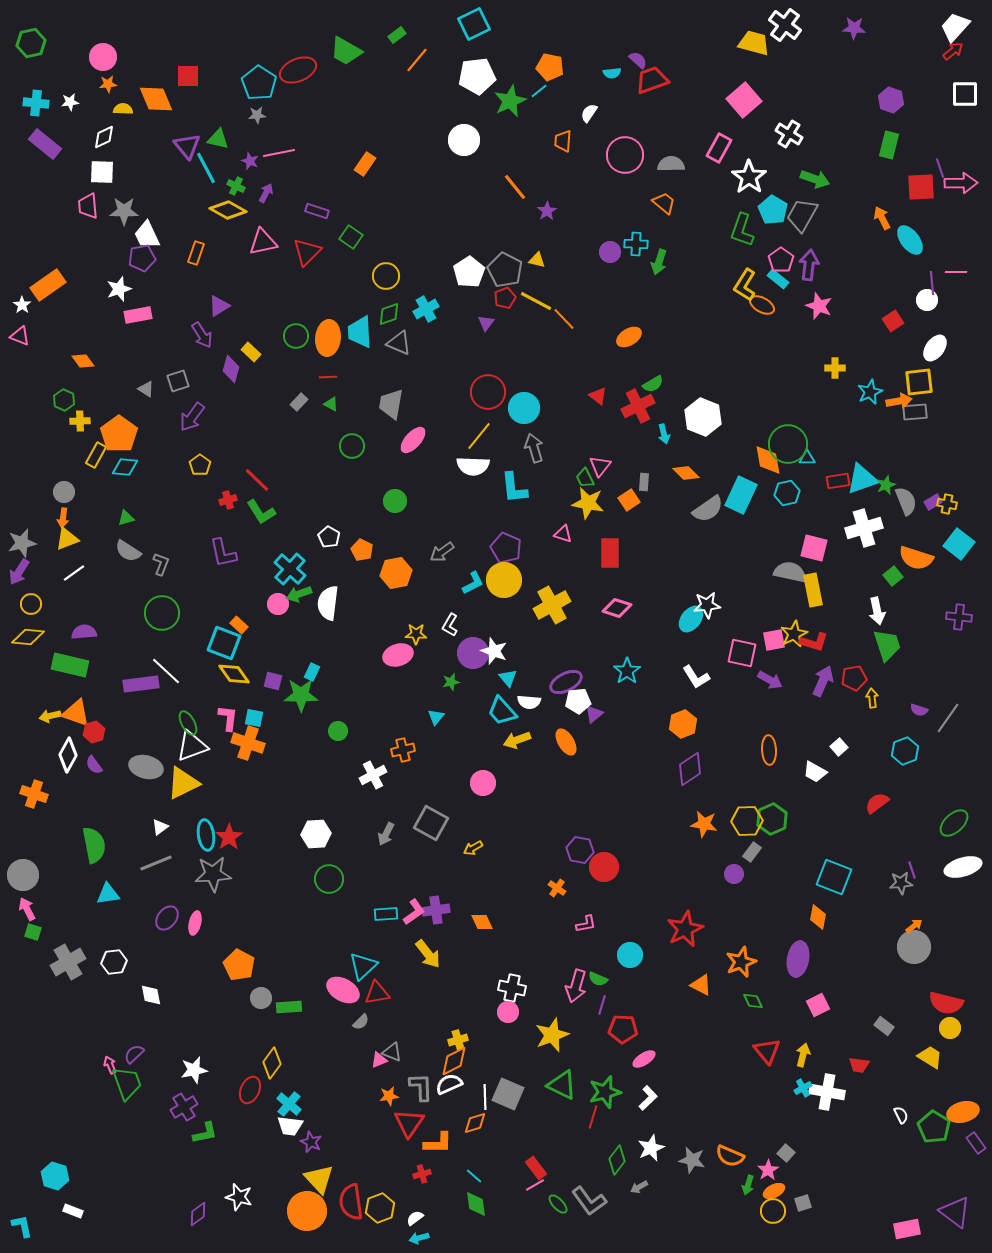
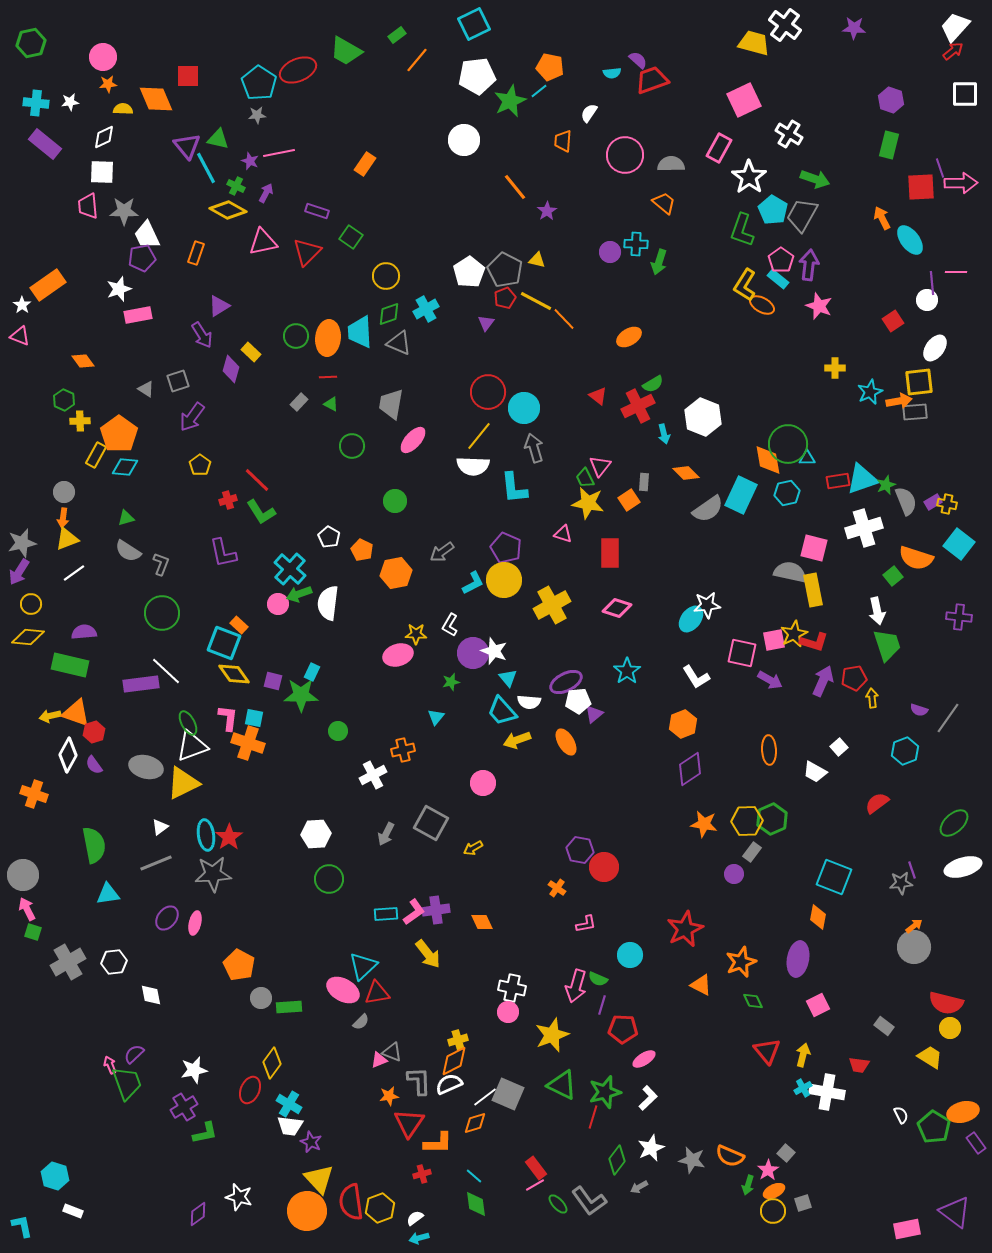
pink square at (744, 100): rotated 16 degrees clockwise
gray L-shape at (421, 1087): moved 2 px left, 6 px up
white line at (485, 1097): rotated 55 degrees clockwise
cyan cross at (289, 1104): rotated 10 degrees counterclockwise
